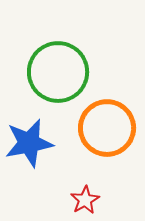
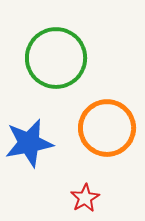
green circle: moved 2 px left, 14 px up
red star: moved 2 px up
